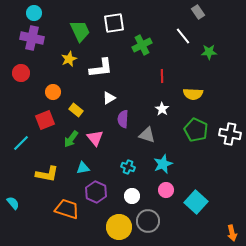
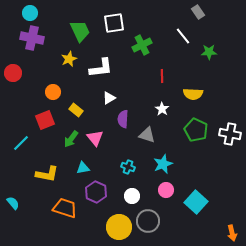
cyan circle: moved 4 px left
red circle: moved 8 px left
orange trapezoid: moved 2 px left, 1 px up
